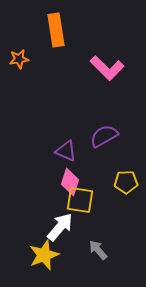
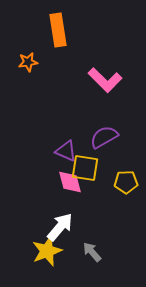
orange rectangle: moved 2 px right
orange star: moved 9 px right, 3 px down
pink L-shape: moved 2 px left, 12 px down
purple semicircle: moved 1 px down
pink diamond: rotated 32 degrees counterclockwise
yellow square: moved 5 px right, 32 px up
gray arrow: moved 6 px left, 2 px down
yellow star: moved 3 px right, 4 px up
